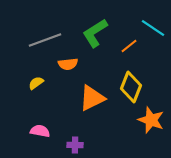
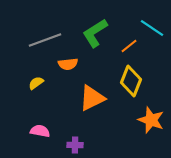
cyan line: moved 1 px left
yellow diamond: moved 6 px up
